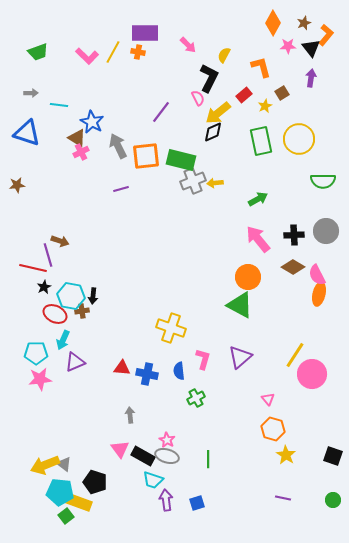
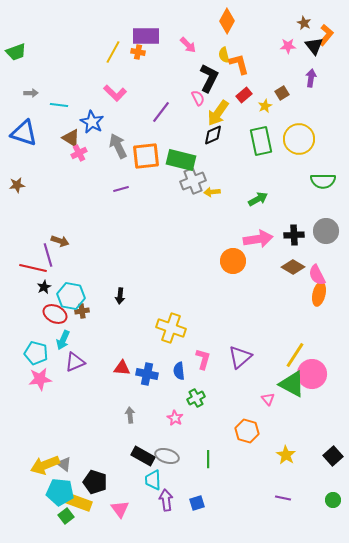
orange diamond at (273, 23): moved 46 px left, 2 px up
brown star at (304, 23): rotated 24 degrees counterclockwise
purple rectangle at (145, 33): moved 1 px right, 3 px down
black triangle at (311, 48): moved 3 px right, 2 px up
green trapezoid at (38, 52): moved 22 px left
yellow semicircle at (224, 55): rotated 42 degrees counterclockwise
pink L-shape at (87, 56): moved 28 px right, 37 px down
orange L-shape at (261, 67): moved 22 px left, 3 px up
yellow arrow at (218, 113): rotated 16 degrees counterclockwise
black diamond at (213, 132): moved 3 px down
blue triangle at (27, 133): moved 3 px left
brown triangle at (77, 138): moved 6 px left
pink cross at (81, 152): moved 2 px left, 1 px down
yellow arrow at (215, 183): moved 3 px left, 9 px down
pink arrow at (258, 239): rotated 120 degrees clockwise
orange circle at (248, 277): moved 15 px left, 16 px up
black arrow at (93, 296): moved 27 px right
green triangle at (240, 305): moved 52 px right, 79 px down
cyan pentagon at (36, 353): rotated 15 degrees clockwise
orange hexagon at (273, 429): moved 26 px left, 2 px down
pink star at (167, 440): moved 8 px right, 22 px up
pink triangle at (120, 449): moved 60 px down
black square at (333, 456): rotated 30 degrees clockwise
cyan trapezoid at (153, 480): rotated 70 degrees clockwise
